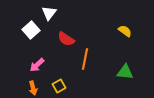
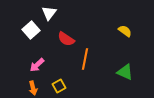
green triangle: rotated 18 degrees clockwise
